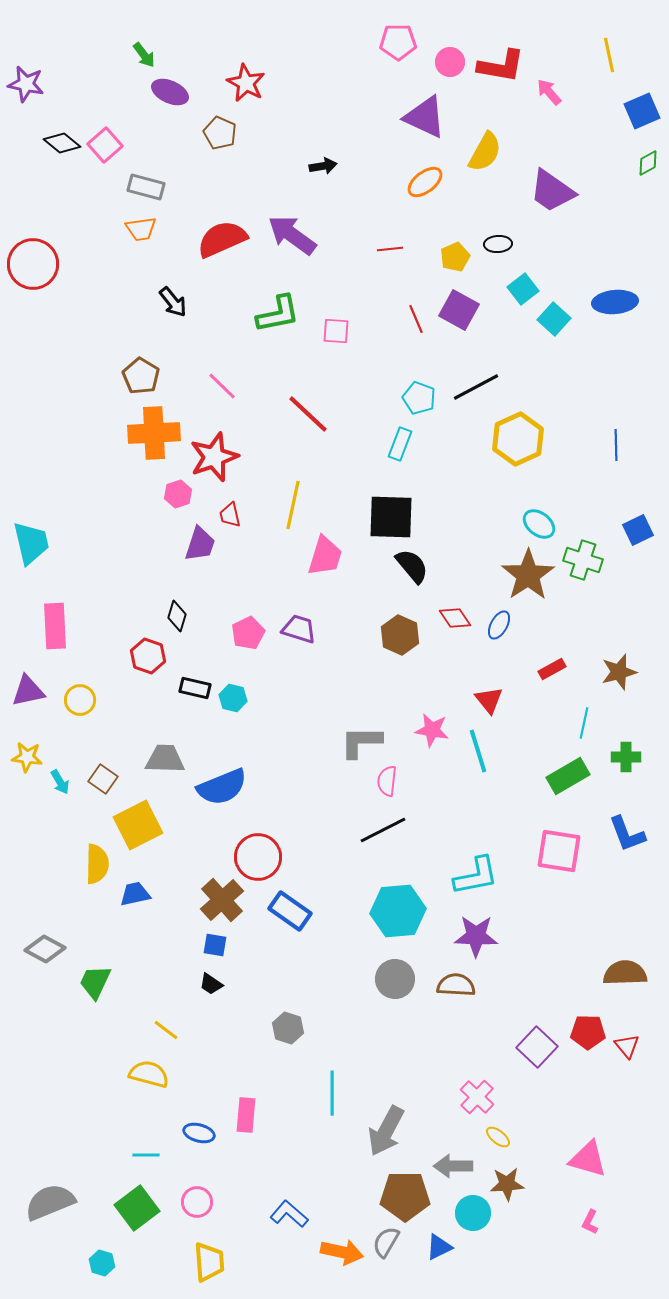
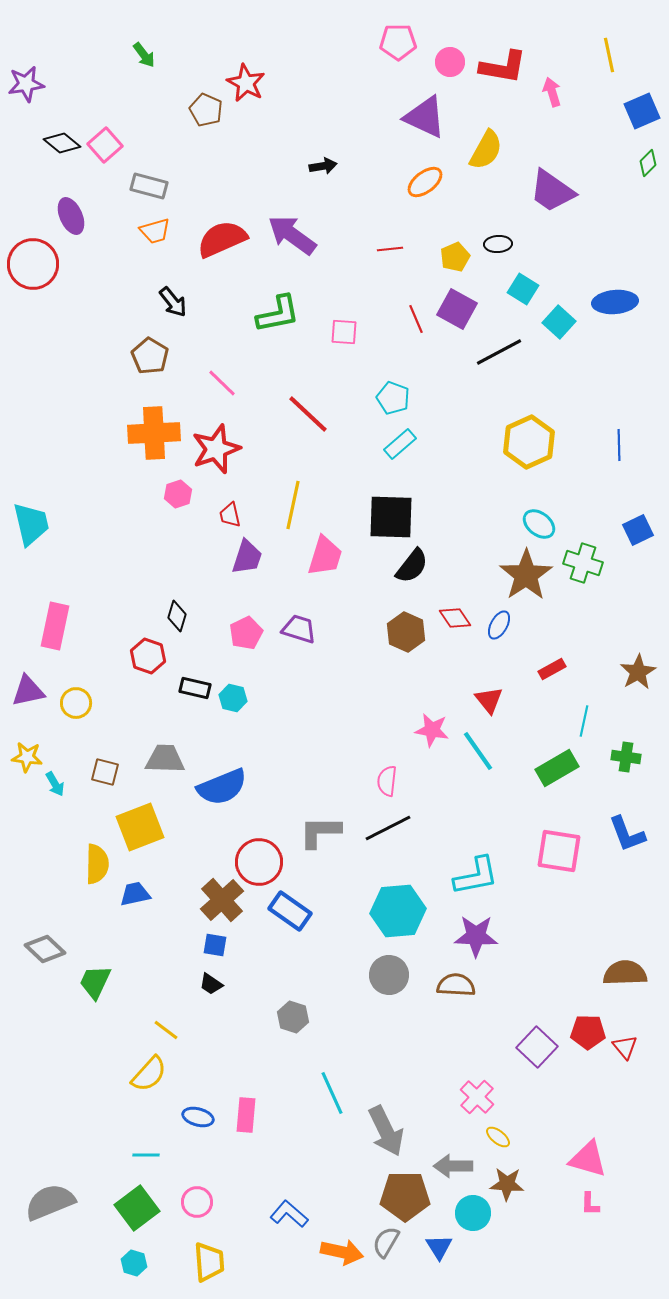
red L-shape at (501, 66): moved 2 px right, 1 px down
purple star at (26, 84): rotated 21 degrees counterclockwise
purple ellipse at (170, 92): moved 99 px left, 124 px down; rotated 42 degrees clockwise
pink arrow at (549, 92): moved 3 px right; rotated 24 degrees clockwise
brown pentagon at (220, 133): moved 14 px left, 23 px up
yellow semicircle at (485, 152): moved 1 px right, 2 px up
green diamond at (648, 163): rotated 16 degrees counterclockwise
gray rectangle at (146, 187): moved 3 px right, 1 px up
orange trapezoid at (141, 229): moved 14 px right, 2 px down; rotated 8 degrees counterclockwise
cyan square at (523, 289): rotated 20 degrees counterclockwise
purple square at (459, 310): moved 2 px left, 1 px up
cyan square at (554, 319): moved 5 px right, 3 px down
pink square at (336, 331): moved 8 px right, 1 px down
brown pentagon at (141, 376): moved 9 px right, 20 px up
pink line at (222, 386): moved 3 px up
black line at (476, 387): moved 23 px right, 35 px up
cyan pentagon at (419, 398): moved 26 px left
yellow hexagon at (518, 439): moved 11 px right, 3 px down
cyan rectangle at (400, 444): rotated 28 degrees clockwise
blue line at (616, 445): moved 3 px right
red star at (214, 457): moved 2 px right, 8 px up
cyan trapezoid at (31, 543): moved 19 px up
purple trapezoid at (200, 544): moved 47 px right, 13 px down
green cross at (583, 560): moved 3 px down
black semicircle at (412, 566): rotated 78 degrees clockwise
brown star at (528, 575): moved 2 px left
pink rectangle at (55, 626): rotated 15 degrees clockwise
pink pentagon at (248, 633): moved 2 px left
brown hexagon at (400, 635): moved 6 px right, 3 px up
brown star at (619, 672): moved 19 px right; rotated 15 degrees counterclockwise
yellow circle at (80, 700): moved 4 px left, 3 px down
cyan line at (584, 723): moved 2 px up
gray L-shape at (361, 742): moved 41 px left, 90 px down
cyan line at (478, 751): rotated 18 degrees counterclockwise
green cross at (626, 757): rotated 8 degrees clockwise
green rectangle at (568, 776): moved 11 px left, 8 px up
brown square at (103, 779): moved 2 px right, 7 px up; rotated 20 degrees counterclockwise
cyan arrow at (60, 782): moved 5 px left, 2 px down
yellow square at (138, 825): moved 2 px right, 2 px down; rotated 6 degrees clockwise
black line at (383, 830): moved 5 px right, 2 px up
red circle at (258, 857): moved 1 px right, 5 px down
gray diamond at (45, 949): rotated 15 degrees clockwise
gray circle at (395, 979): moved 6 px left, 4 px up
gray hexagon at (288, 1028): moved 5 px right, 11 px up
red triangle at (627, 1046): moved 2 px left, 1 px down
yellow semicircle at (149, 1074): rotated 117 degrees clockwise
cyan line at (332, 1093): rotated 24 degrees counterclockwise
gray arrow at (386, 1131): rotated 54 degrees counterclockwise
blue ellipse at (199, 1133): moved 1 px left, 16 px up
brown star at (507, 1184): rotated 8 degrees clockwise
pink L-shape at (590, 1222): moved 18 px up; rotated 25 degrees counterclockwise
blue triangle at (439, 1247): rotated 36 degrees counterclockwise
cyan hexagon at (102, 1263): moved 32 px right
